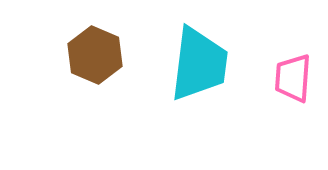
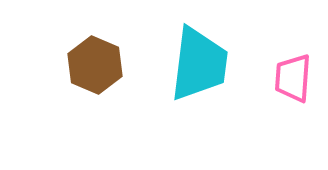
brown hexagon: moved 10 px down
